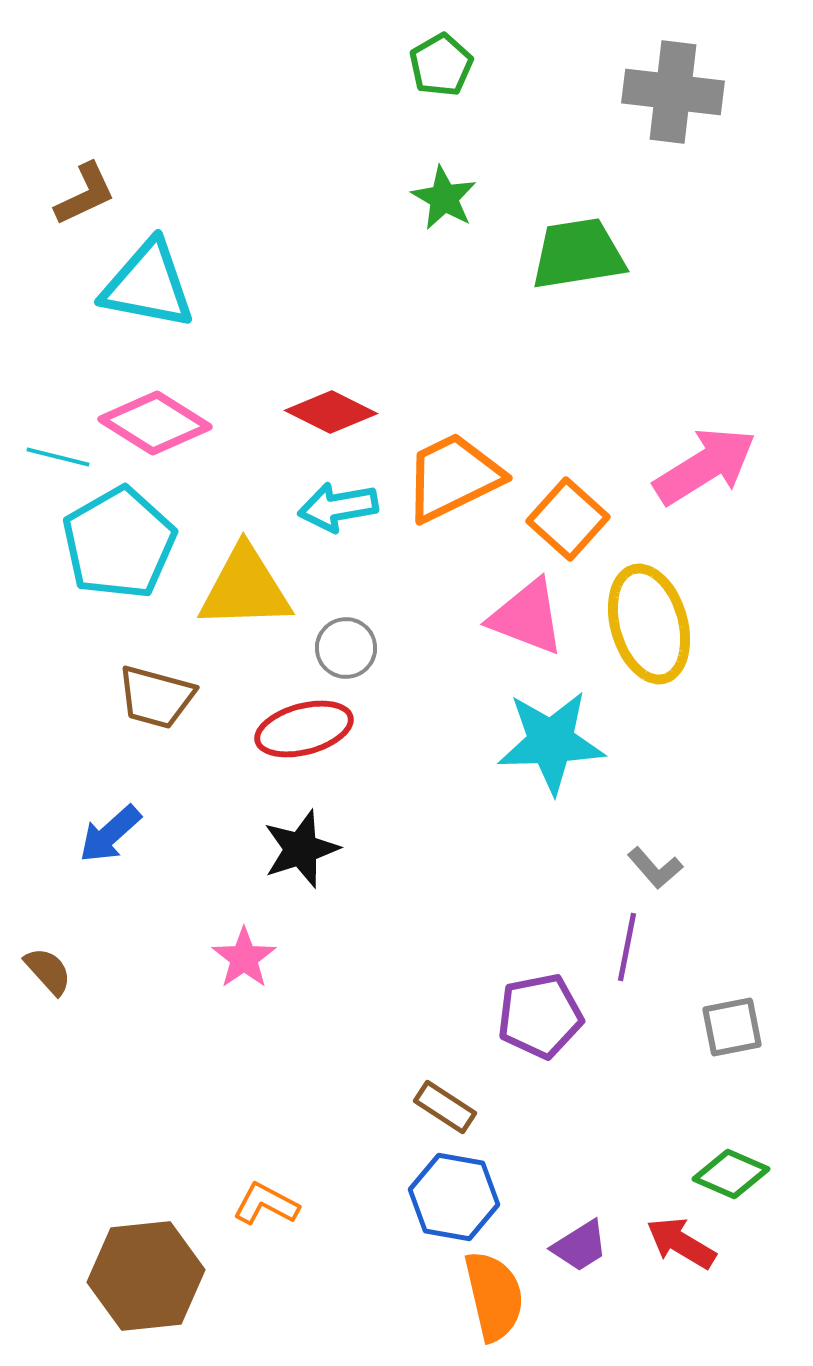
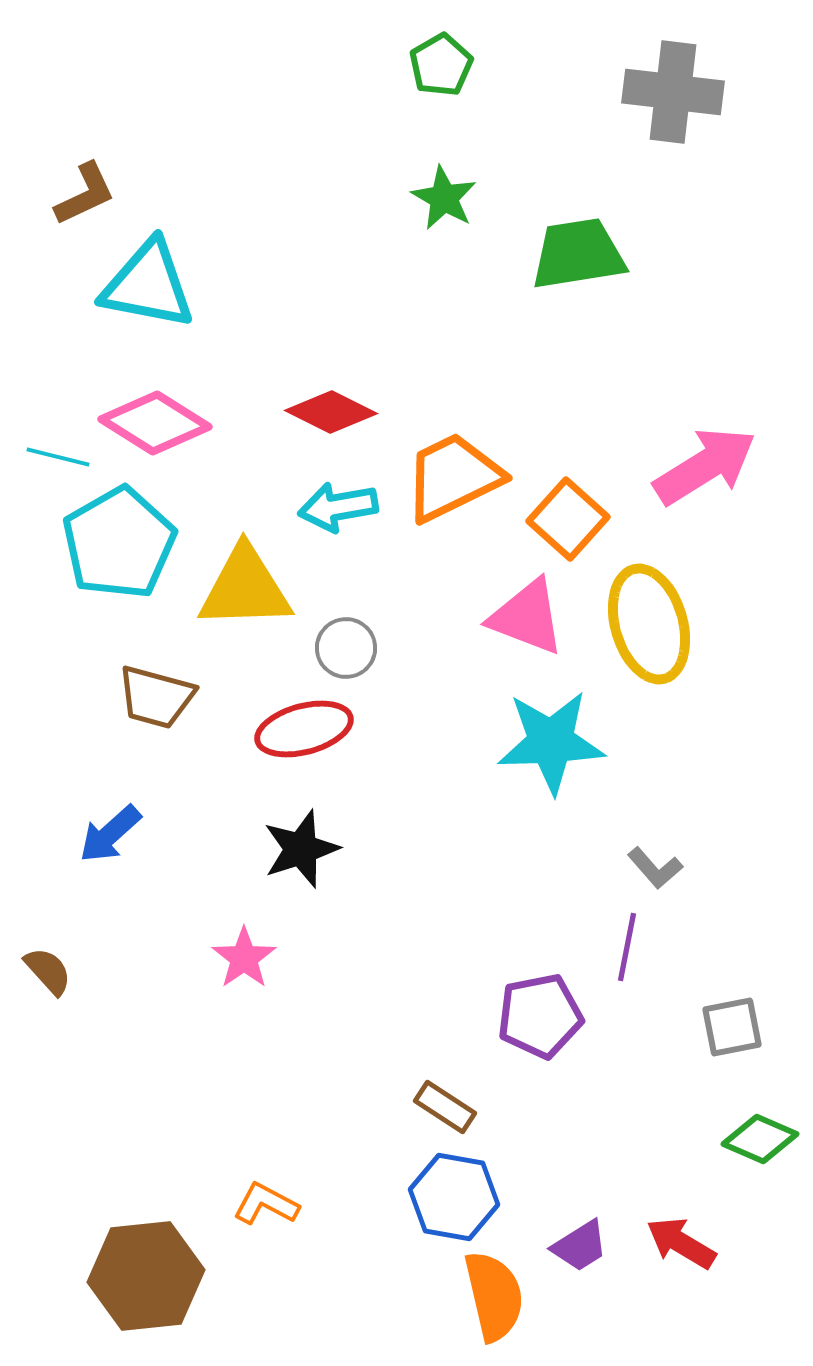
green diamond: moved 29 px right, 35 px up
